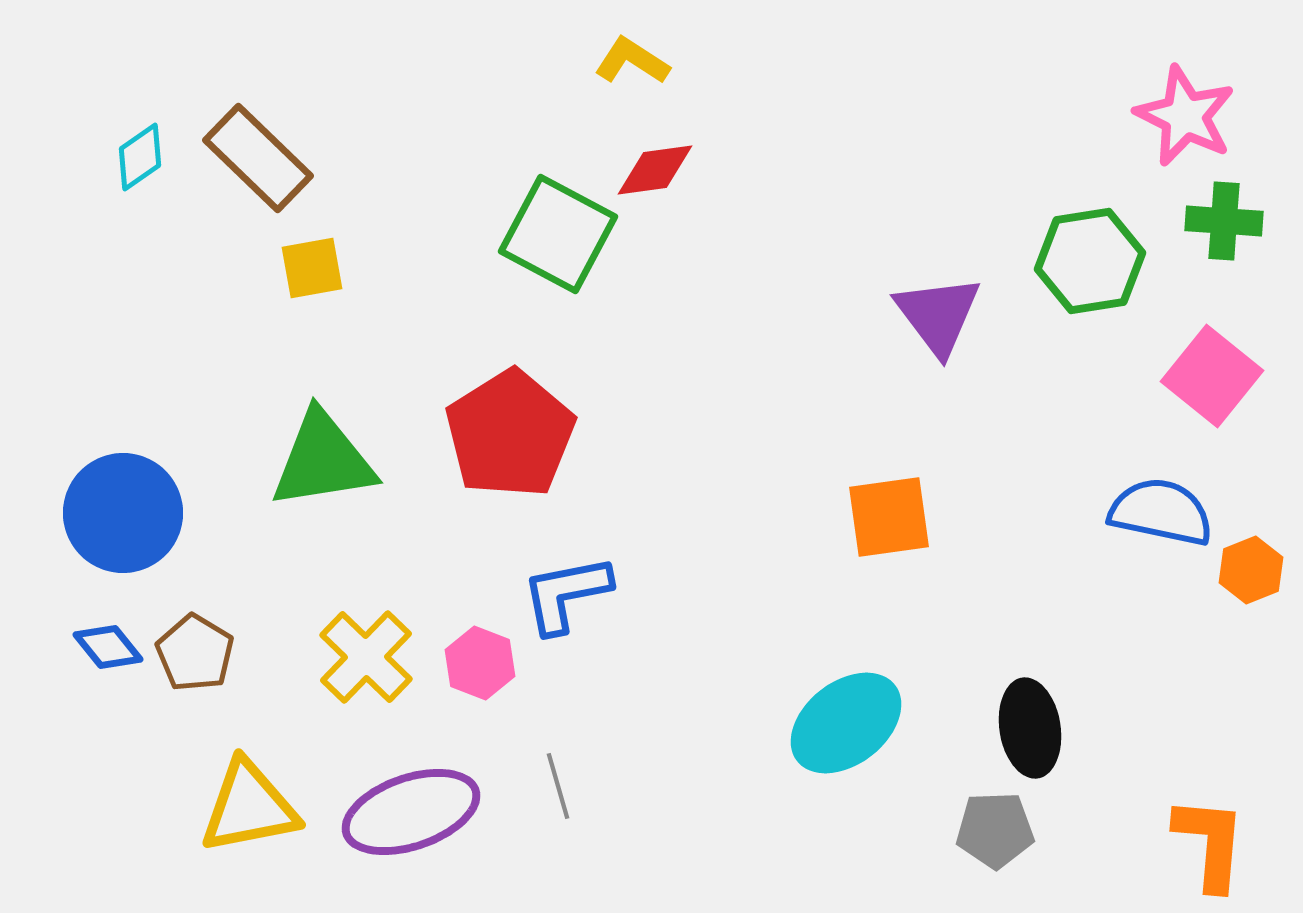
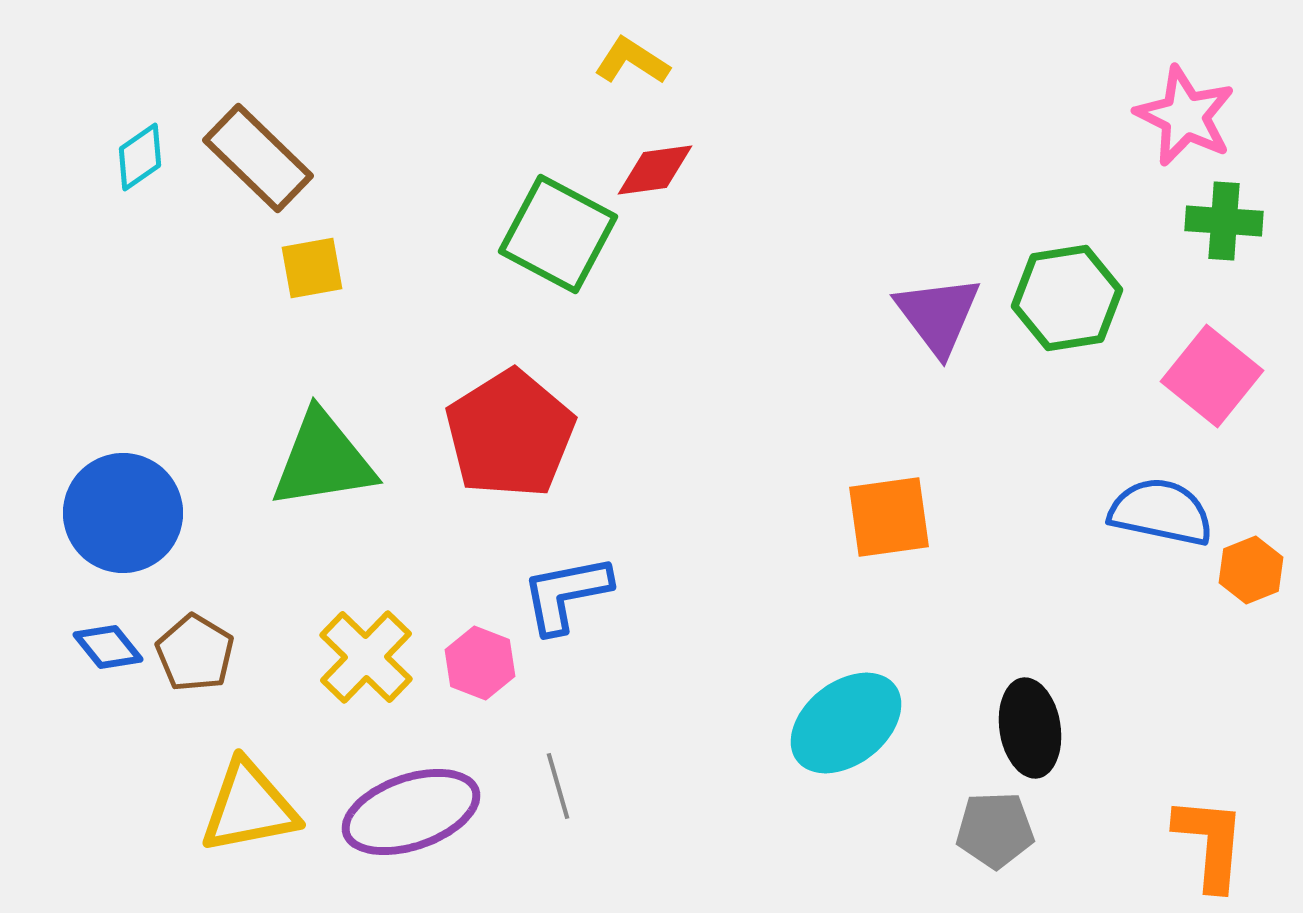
green hexagon: moved 23 px left, 37 px down
